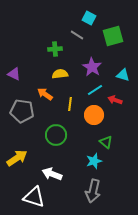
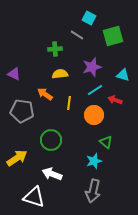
purple star: rotated 24 degrees clockwise
yellow line: moved 1 px left, 1 px up
green circle: moved 5 px left, 5 px down
